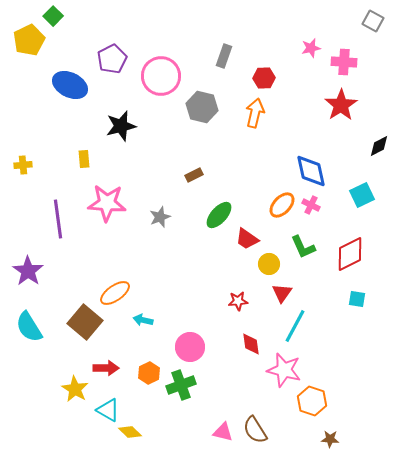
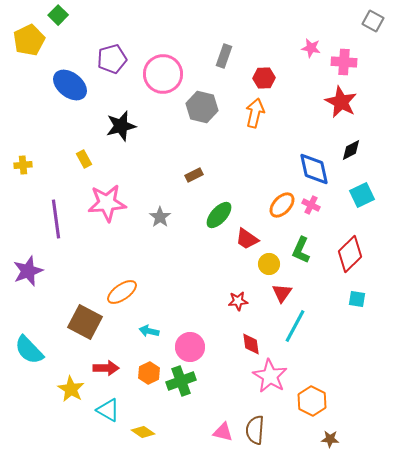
green square at (53, 16): moved 5 px right, 1 px up
pink star at (311, 48): rotated 24 degrees clockwise
purple pentagon at (112, 59): rotated 12 degrees clockwise
pink circle at (161, 76): moved 2 px right, 2 px up
blue ellipse at (70, 85): rotated 12 degrees clockwise
red star at (341, 105): moved 3 px up; rotated 12 degrees counterclockwise
black diamond at (379, 146): moved 28 px left, 4 px down
yellow rectangle at (84, 159): rotated 24 degrees counterclockwise
blue diamond at (311, 171): moved 3 px right, 2 px up
pink star at (107, 203): rotated 9 degrees counterclockwise
gray star at (160, 217): rotated 15 degrees counterclockwise
purple line at (58, 219): moved 2 px left
green L-shape at (303, 247): moved 2 px left, 3 px down; rotated 48 degrees clockwise
red diamond at (350, 254): rotated 18 degrees counterclockwise
purple star at (28, 271): rotated 16 degrees clockwise
orange ellipse at (115, 293): moved 7 px right, 1 px up
cyan arrow at (143, 320): moved 6 px right, 11 px down
brown square at (85, 322): rotated 12 degrees counterclockwise
cyan semicircle at (29, 327): moved 23 px down; rotated 12 degrees counterclockwise
pink star at (284, 370): moved 14 px left, 6 px down; rotated 16 degrees clockwise
green cross at (181, 385): moved 4 px up
yellow star at (75, 389): moved 4 px left
orange hexagon at (312, 401): rotated 8 degrees clockwise
brown semicircle at (255, 430): rotated 36 degrees clockwise
yellow diamond at (130, 432): moved 13 px right; rotated 10 degrees counterclockwise
